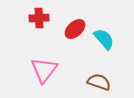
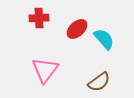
red ellipse: moved 2 px right
pink triangle: moved 1 px right
brown semicircle: rotated 125 degrees clockwise
